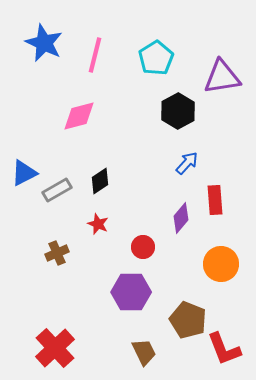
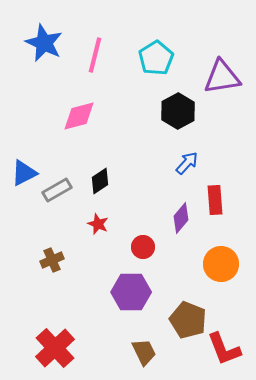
brown cross: moved 5 px left, 7 px down
